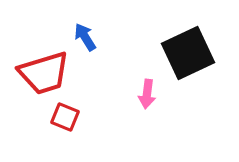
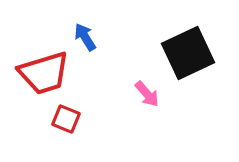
pink arrow: rotated 48 degrees counterclockwise
red square: moved 1 px right, 2 px down
